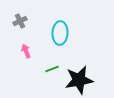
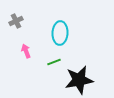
gray cross: moved 4 px left
green line: moved 2 px right, 7 px up
